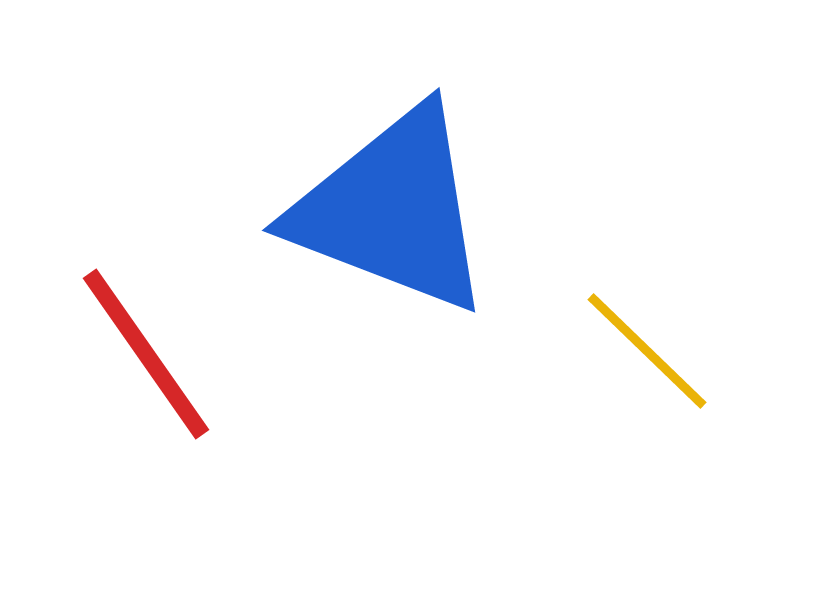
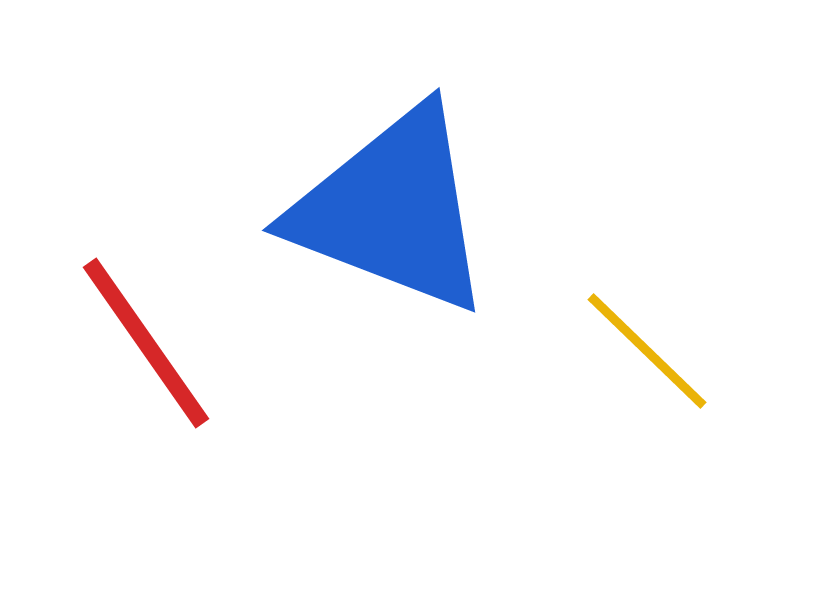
red line: moved 11 px up
